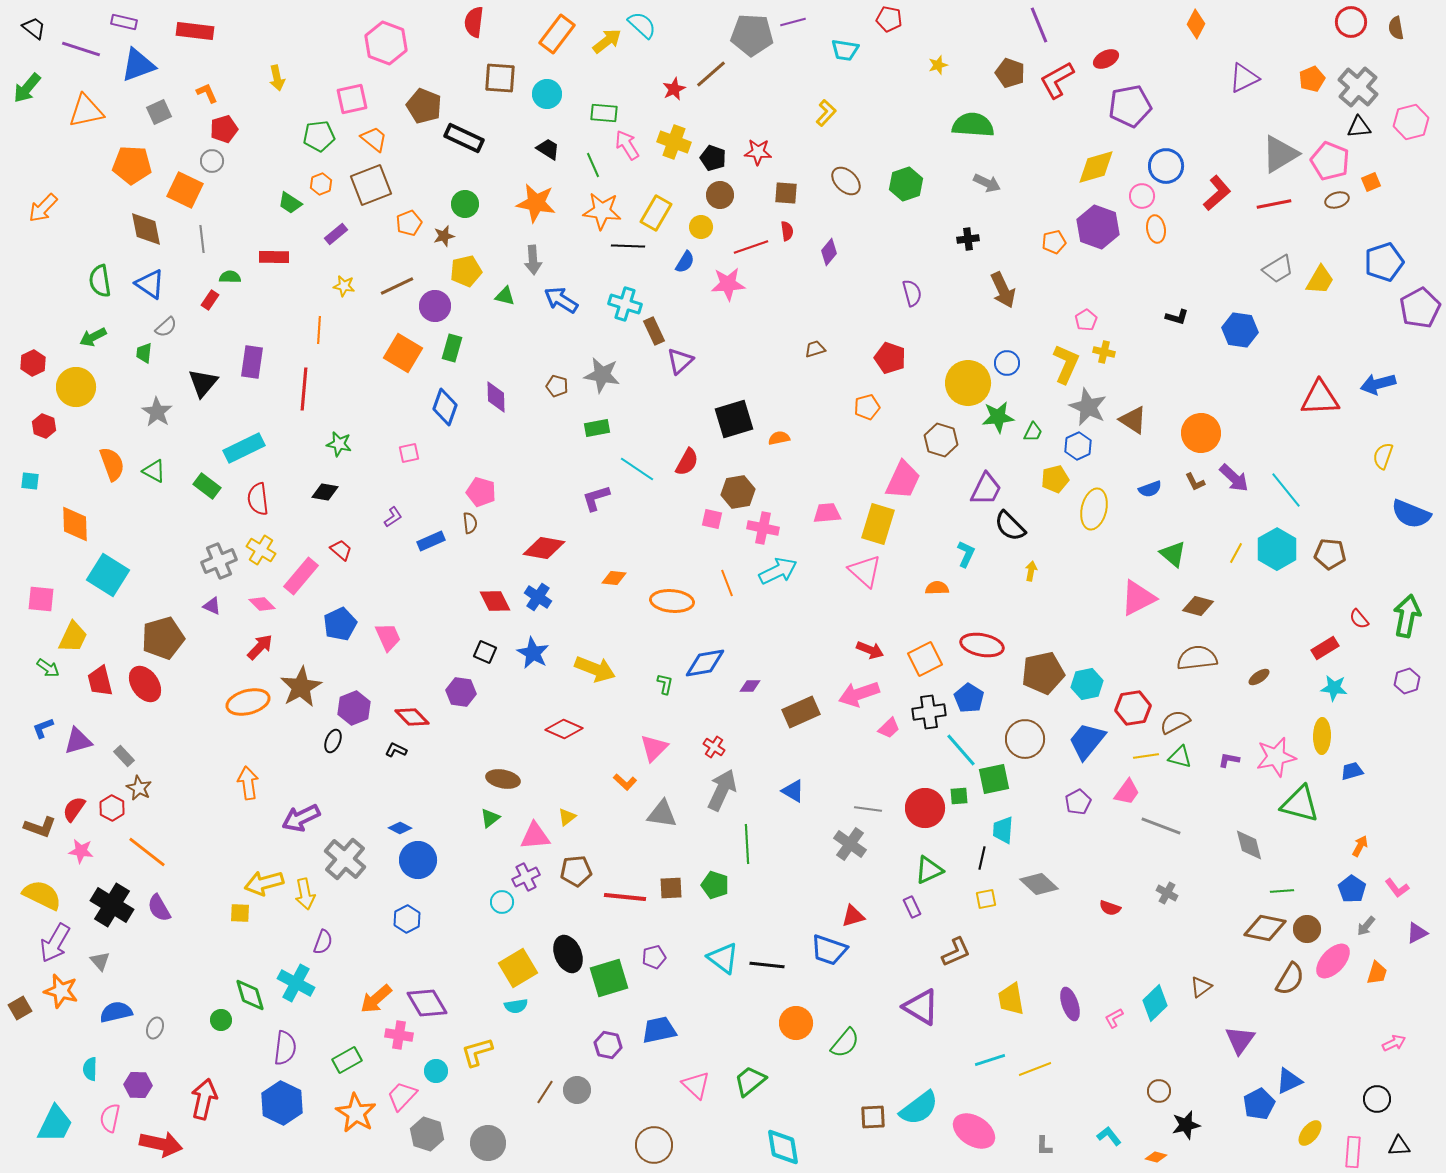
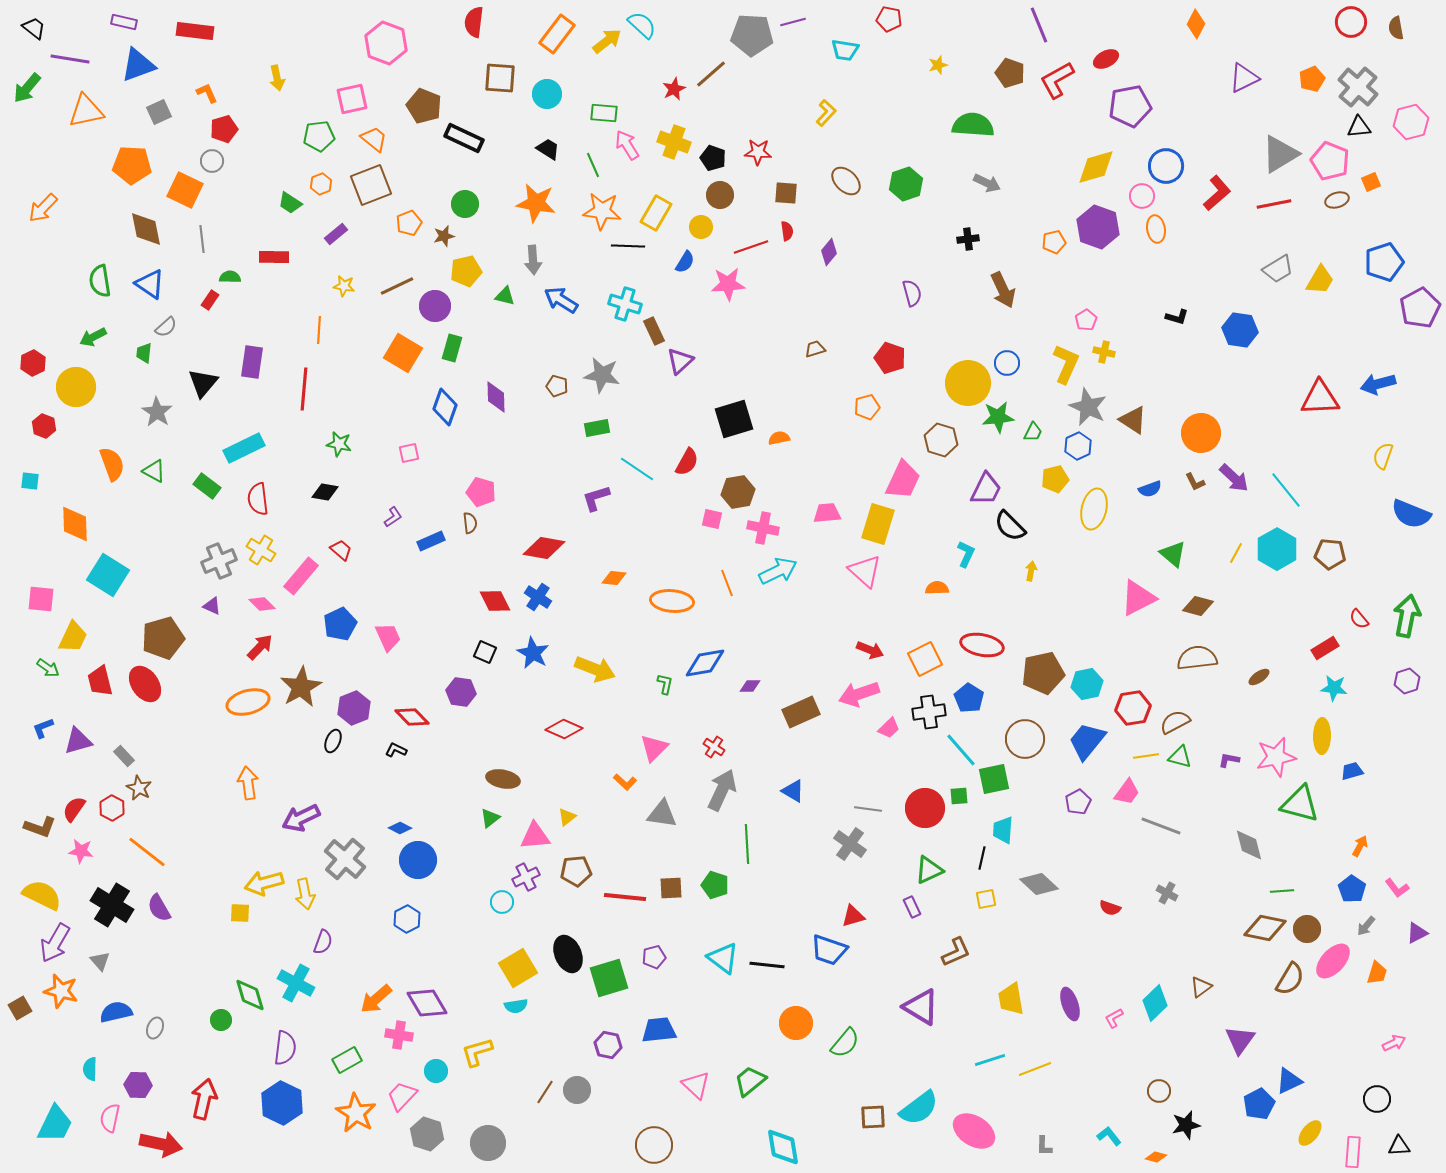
purple line at (81, 49): moved 11 px left, 10 px down; rotated 9 degrees counterclockwise
blue trapezoid at (659, 1030): rotated 6 degrees clockwise
